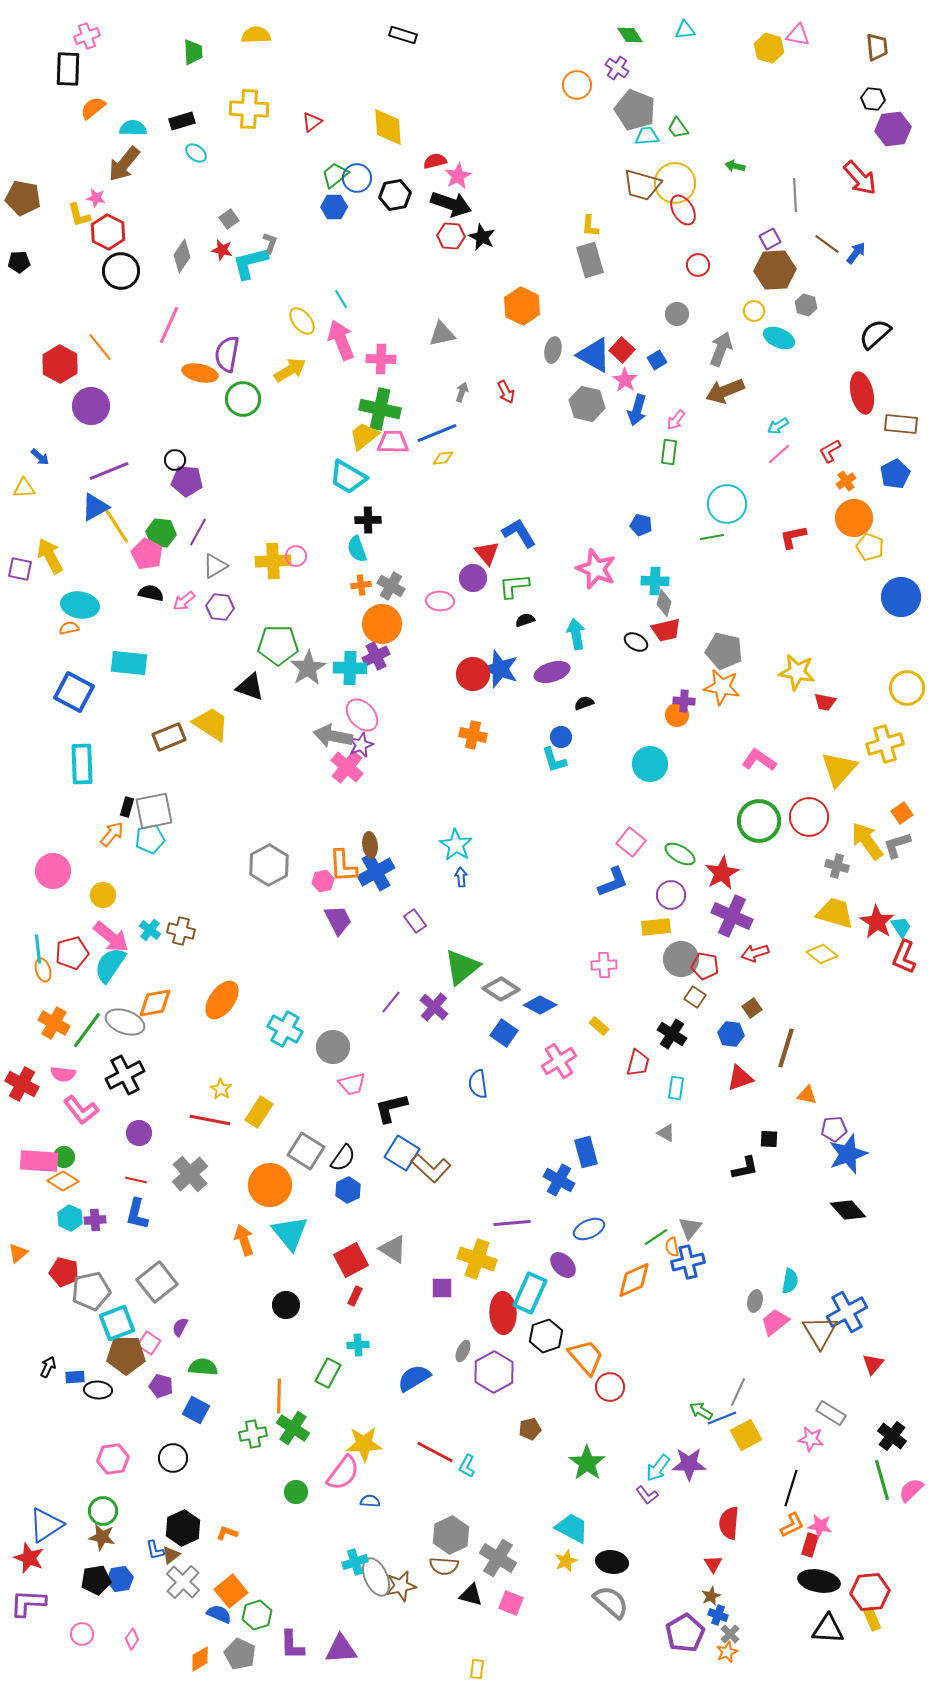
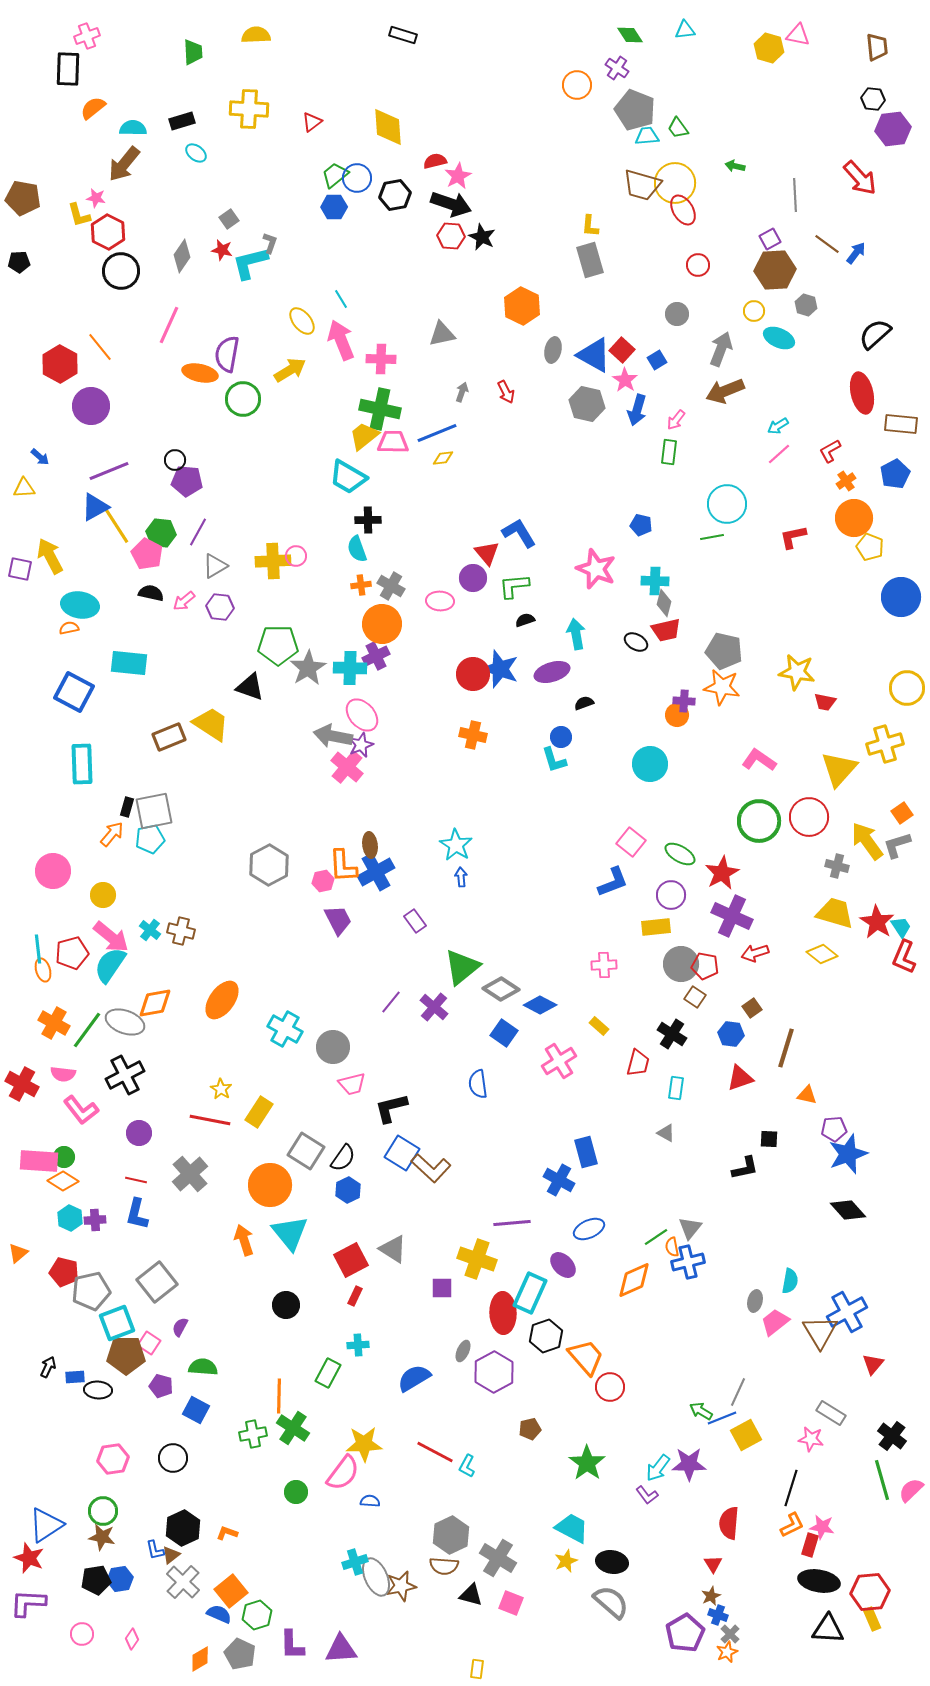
gray circle at (681, 959): moved 5 px down
pink star at (820, 1526): moved 2 px right, 1 px down
